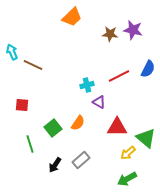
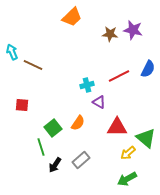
green line: moved 11 px right, 3 px down
